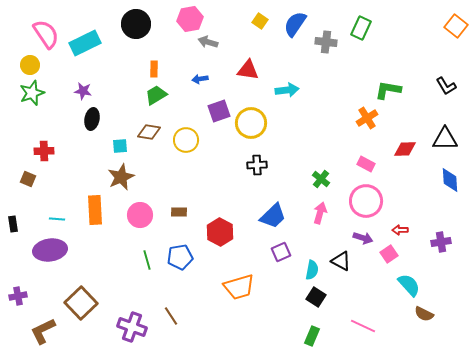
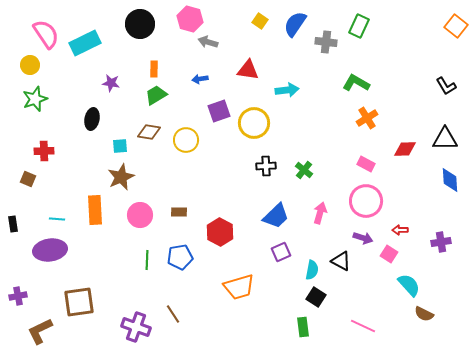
pink hexagon at (190, 19): rotated 25 degrees clockwise
black circle at (136, 24): moved 4 px right
green rectangle at (361, 28): moved 2 px left, 2 px up
green L-shape at (388, 90): moved 32 px left, 7 px up; rotated 20 degrees clockwise
purple star at (83, 91): moved 28 px right, 8 px up
green star at (32, 93): moved 3 px right, 6 px down
yellow circle at (251, 123): moved 3 px right
black cross at (257, 165): moved 9 px right, 1 px down
green cross at (321, 179): moved 17 px left, 9 px up
blue trapezoid at (273, 216): moved 3 px right
pink square at (389, 254): rotated 24 degrees counterclockwise
green line at (147, 260): rotated 18 degrees clockwise
brown square at (81, 303): moved 2 px left, 1 px up; rotated 36 degrees clockwise
brown line at (171, 316): moved 2 px right, 2 px up
purple cross at (132, 327): moved 4 px right
brown L-shape at (43, 331): moved 3 px left
green rectangle at (312, 336): moved 9 px left, 9 px up; rotated 30 degrees counterclockwise
